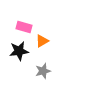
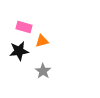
orange triangle: rotated 16 degrees clockwise
gray star: rotated 21 degrees counterclockwise
